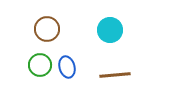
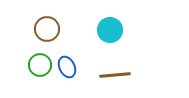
blue ellipse: rotated 10 degrees counterclockwise
